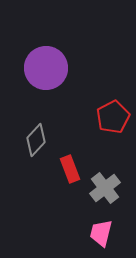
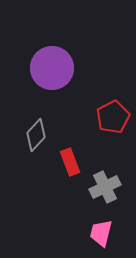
purple circle: moved 6 px right
gray diamond: moved 5 px up
red rectangle: moved 7 px up
gray cross: moved 1 px up; rotated 12 degrees clockwise
